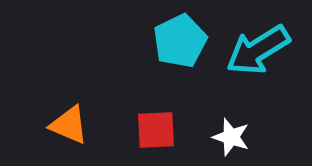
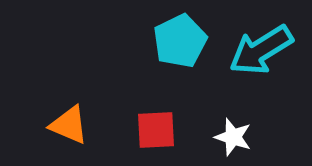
cyan arrow: moved 3 px right
white star: moved 2 px right
